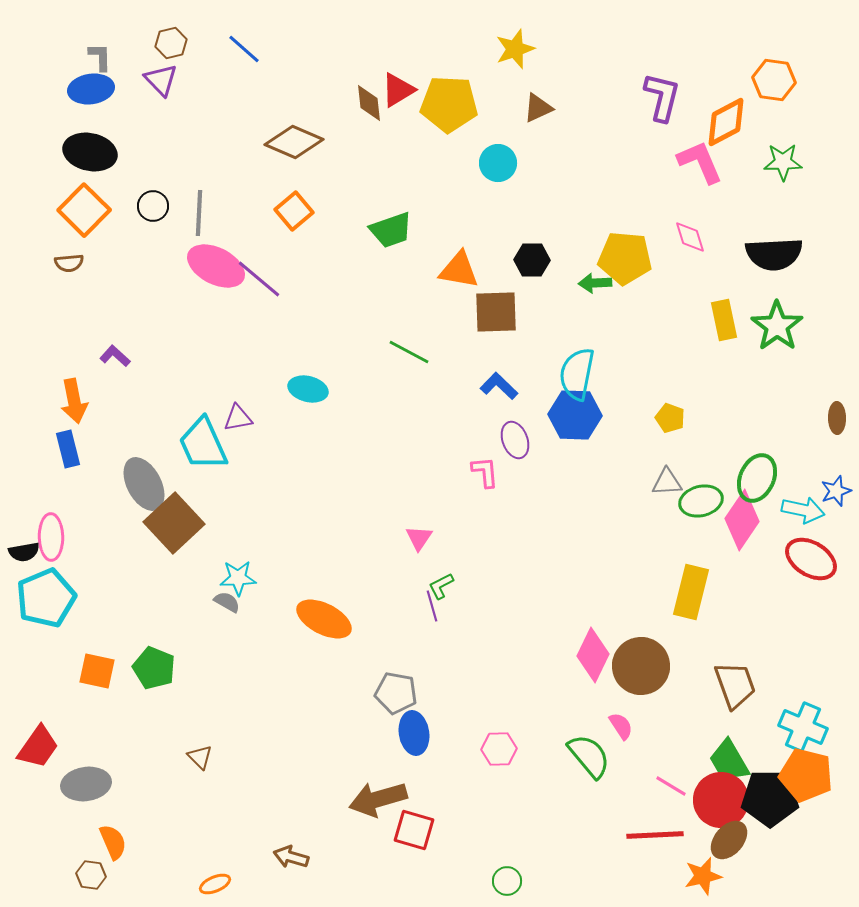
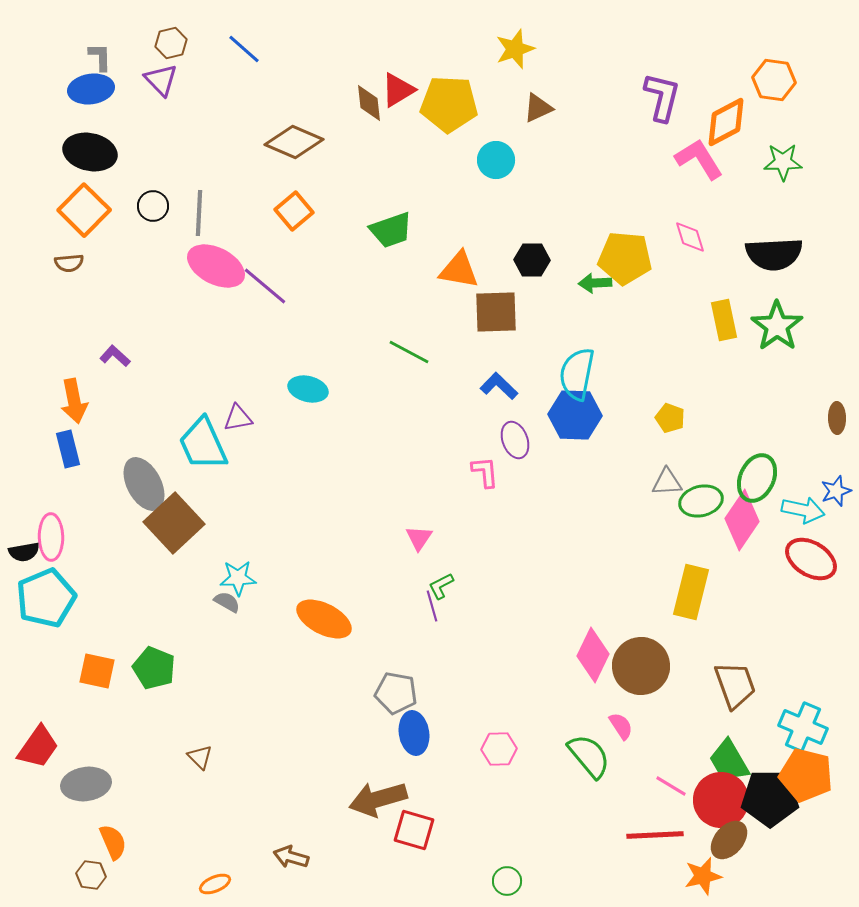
pink L-shape at (700, 162): moved 1 px left, 3 px up; rotated 9 degrees counterclockwise
cyan circle at (498, 163): moved 2 px left, 3 px up
purple line at (259, 279): moved 6 px right, 7 px down
